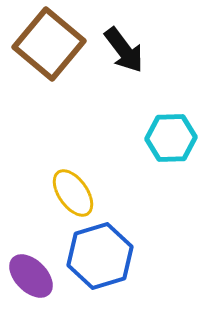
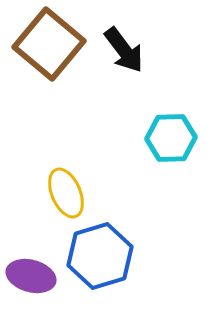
yellow ellipse: moved 7 px left; rotated 12 degrees clockwise
purple ellipse: rotated 30 degrees counterclockwise
